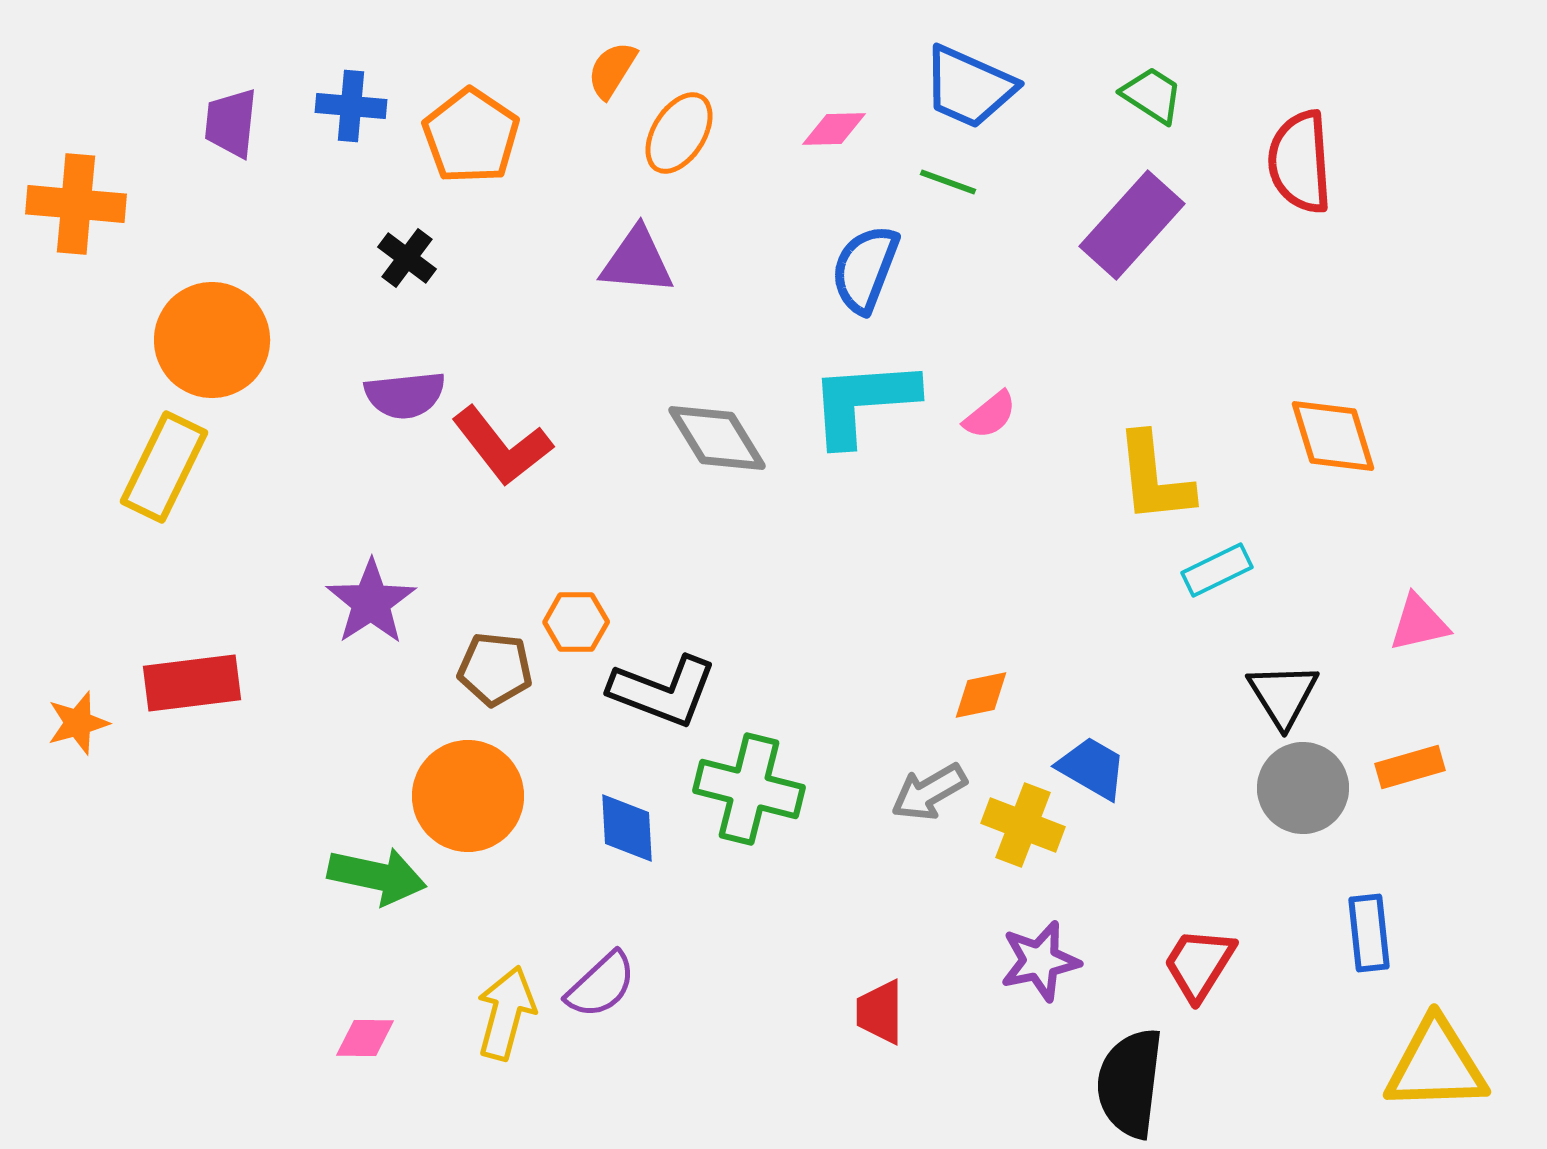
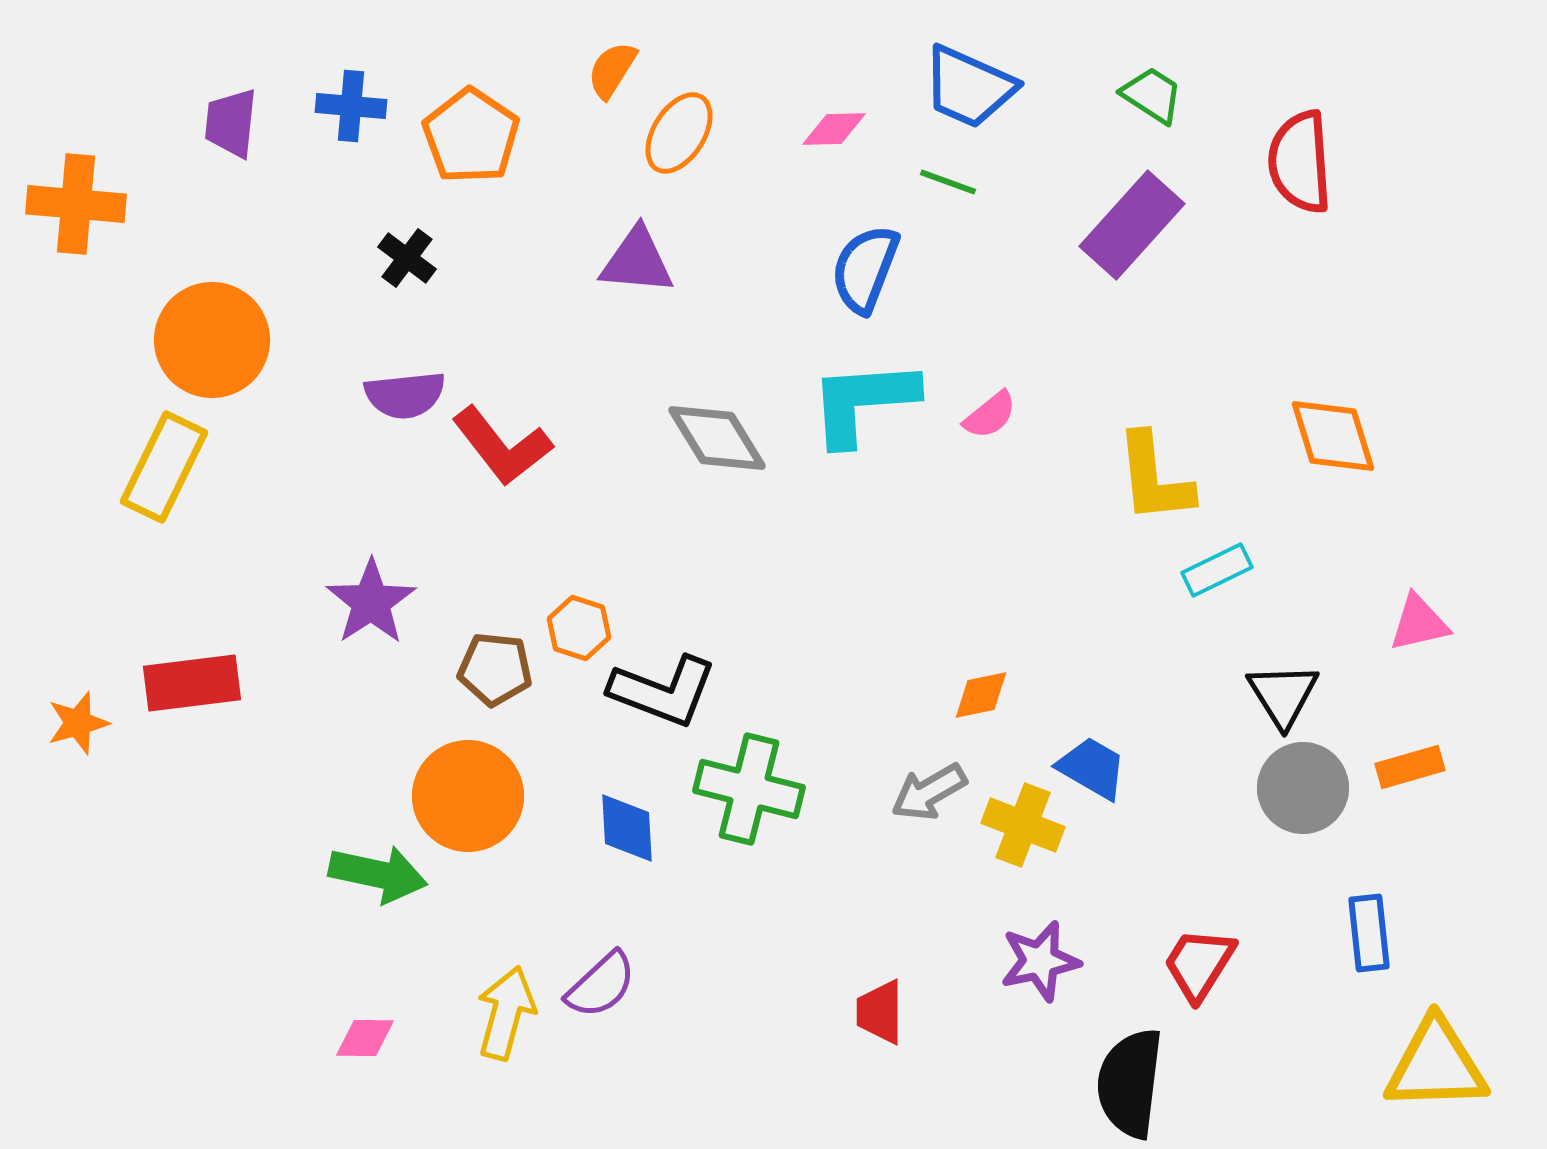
orange hexagon at (576, 622): moved 3 px right, 6 px down; rotated 18 degrees clockwise
green arrow at (377, 876): moved 1 px right, 2 px up
